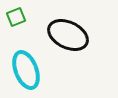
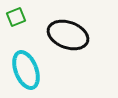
black ellipse: rotated 6 degrees counterclockwise
